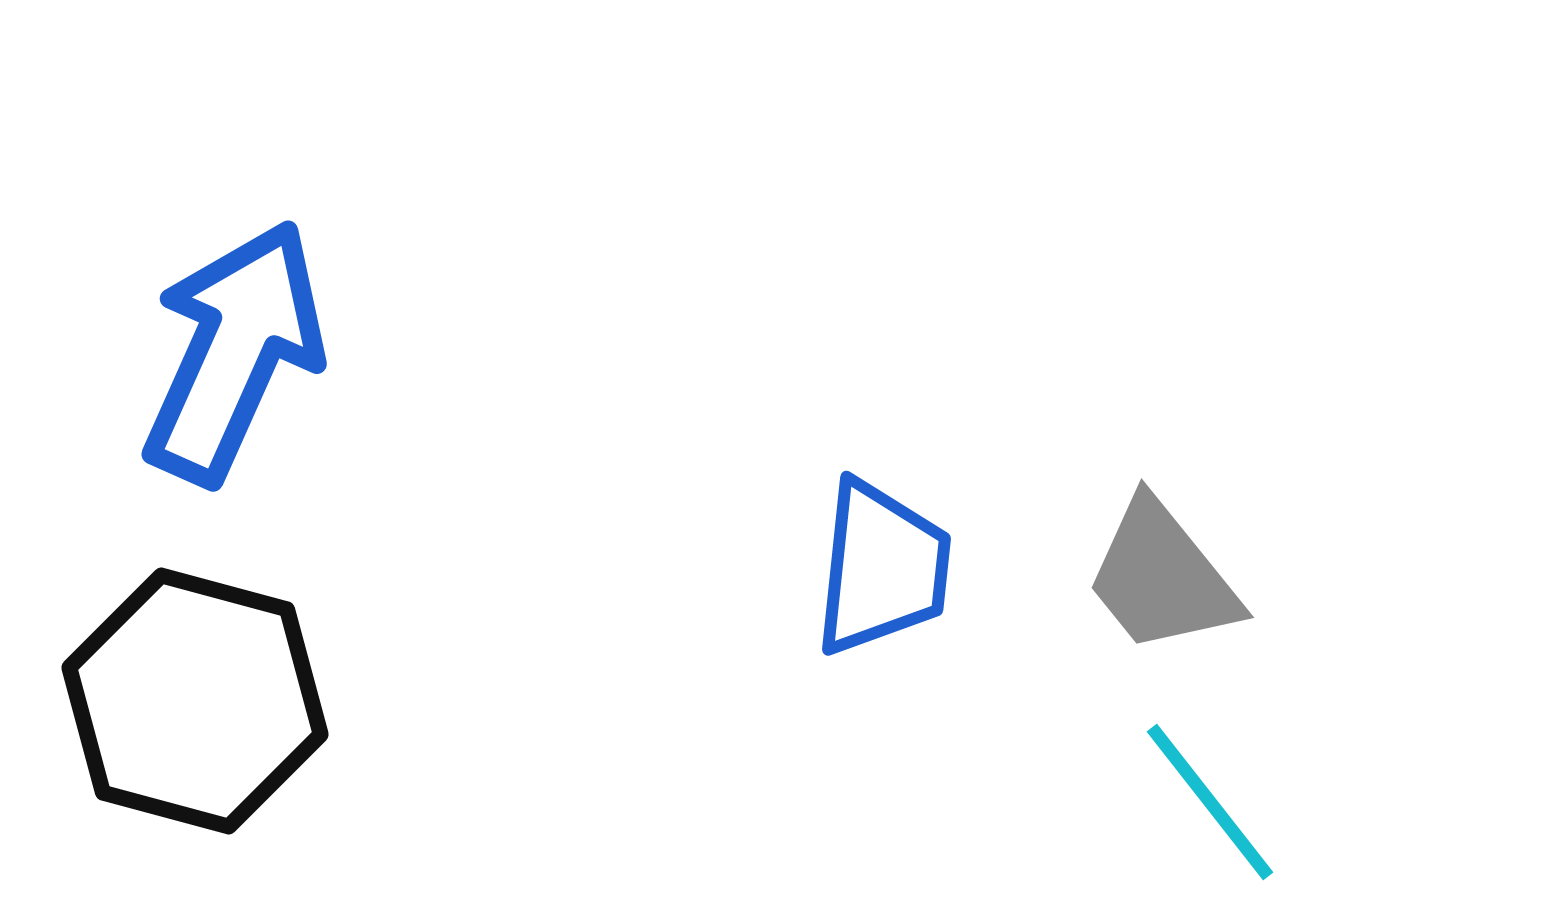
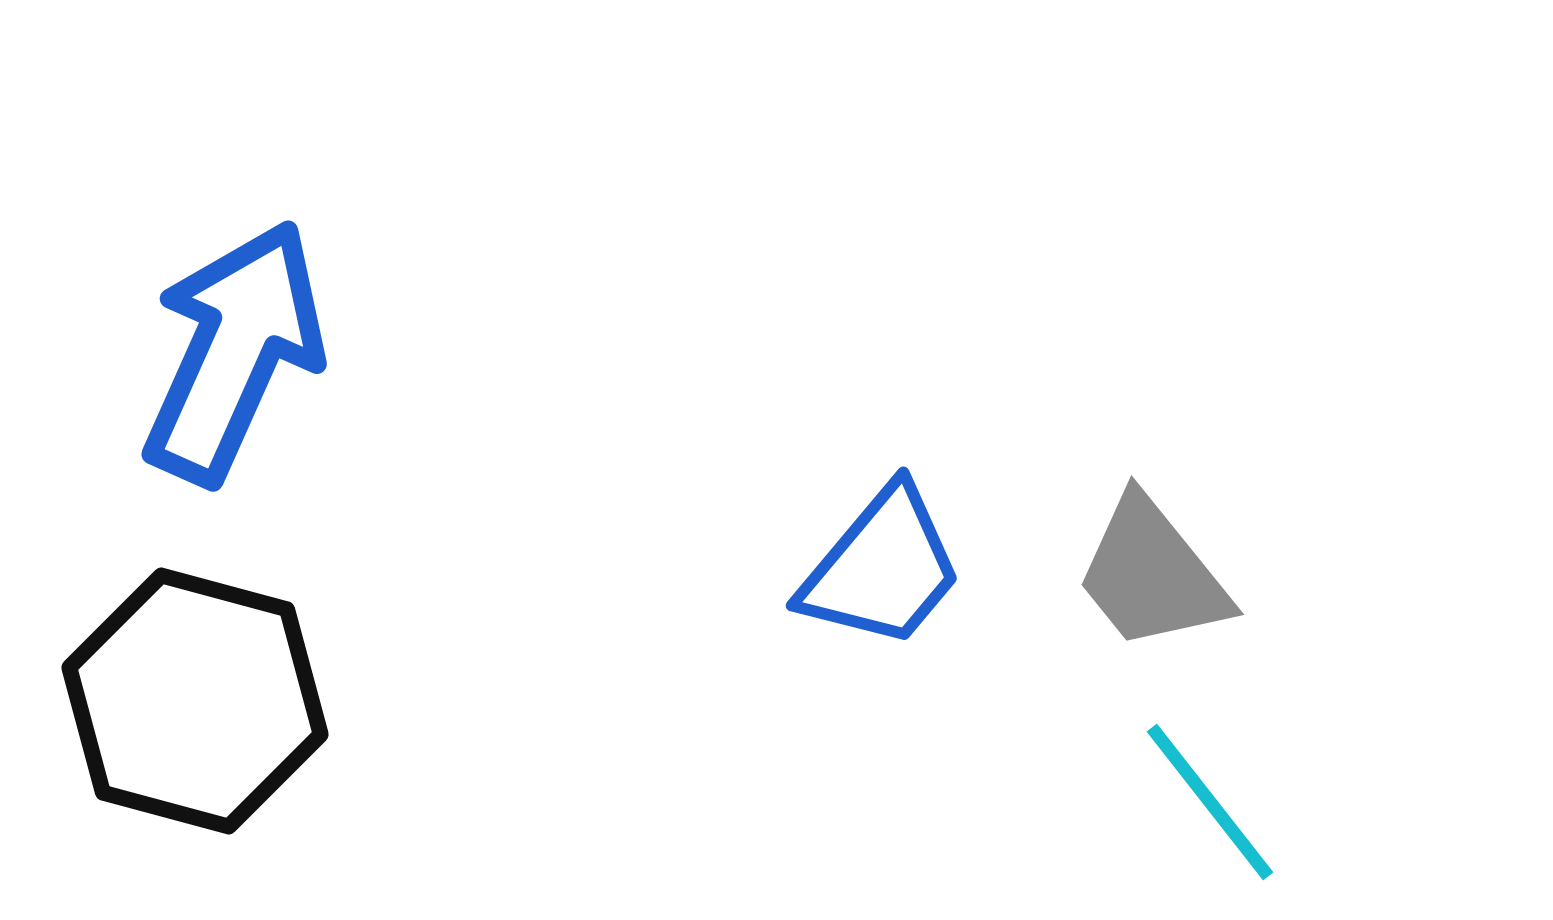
blue trapezoid: rotated 34 degrees clockwise
gray trapezoid: moved 10 px left, 3 px up
